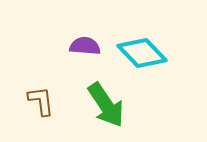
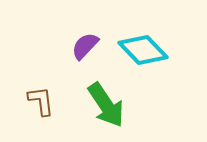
purple semicircle: rotated 52 degrees counterclockwise
cyan diamond: moved 1 px right, 3 px up
